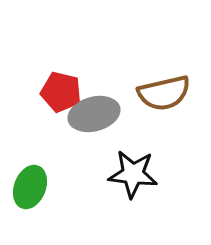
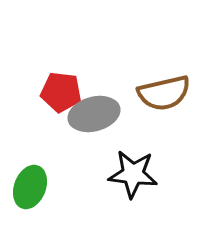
red pentagon: rotated 6 degrees counterclockwise
